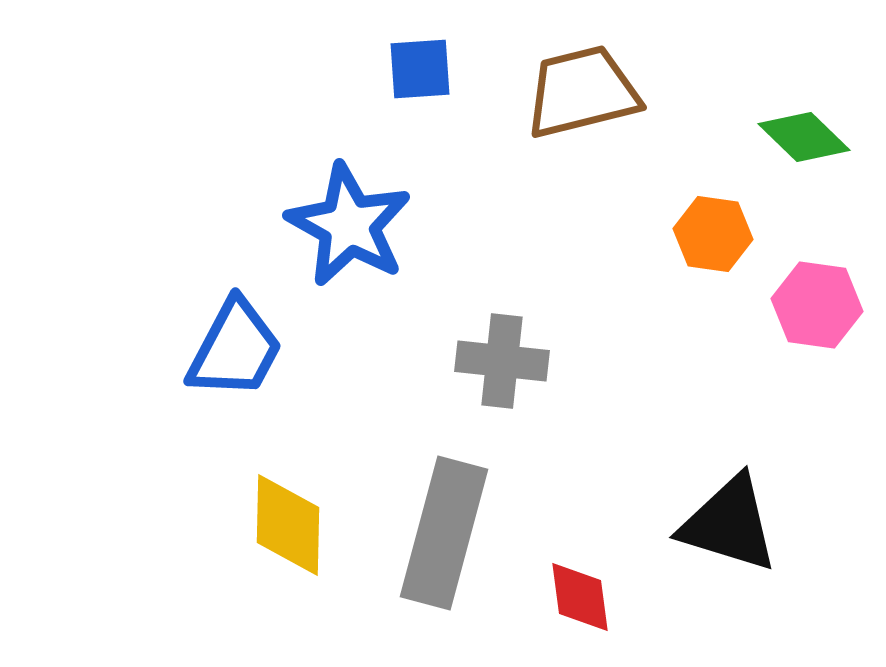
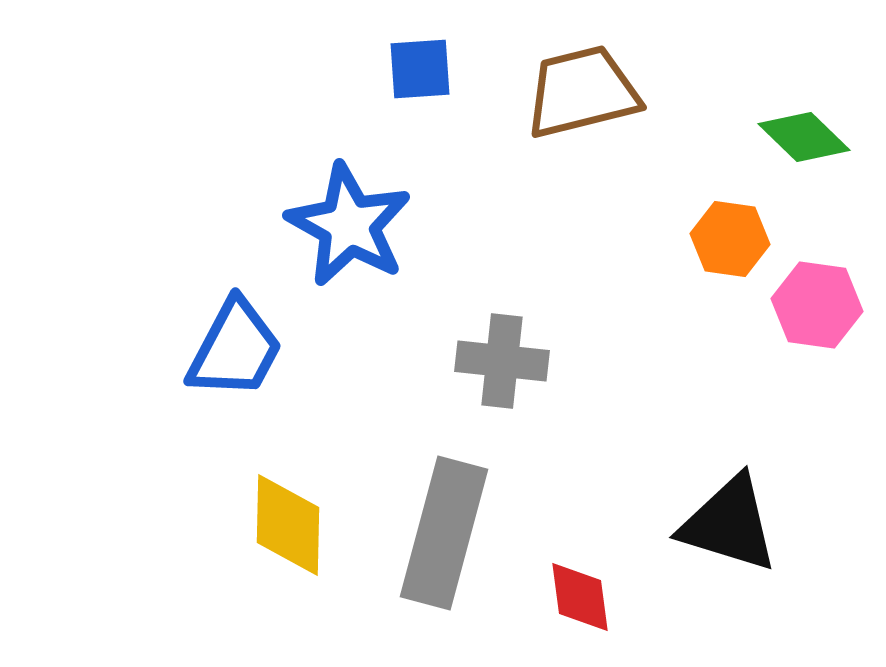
orange hexagon: moved 17 px right, 5 px down
